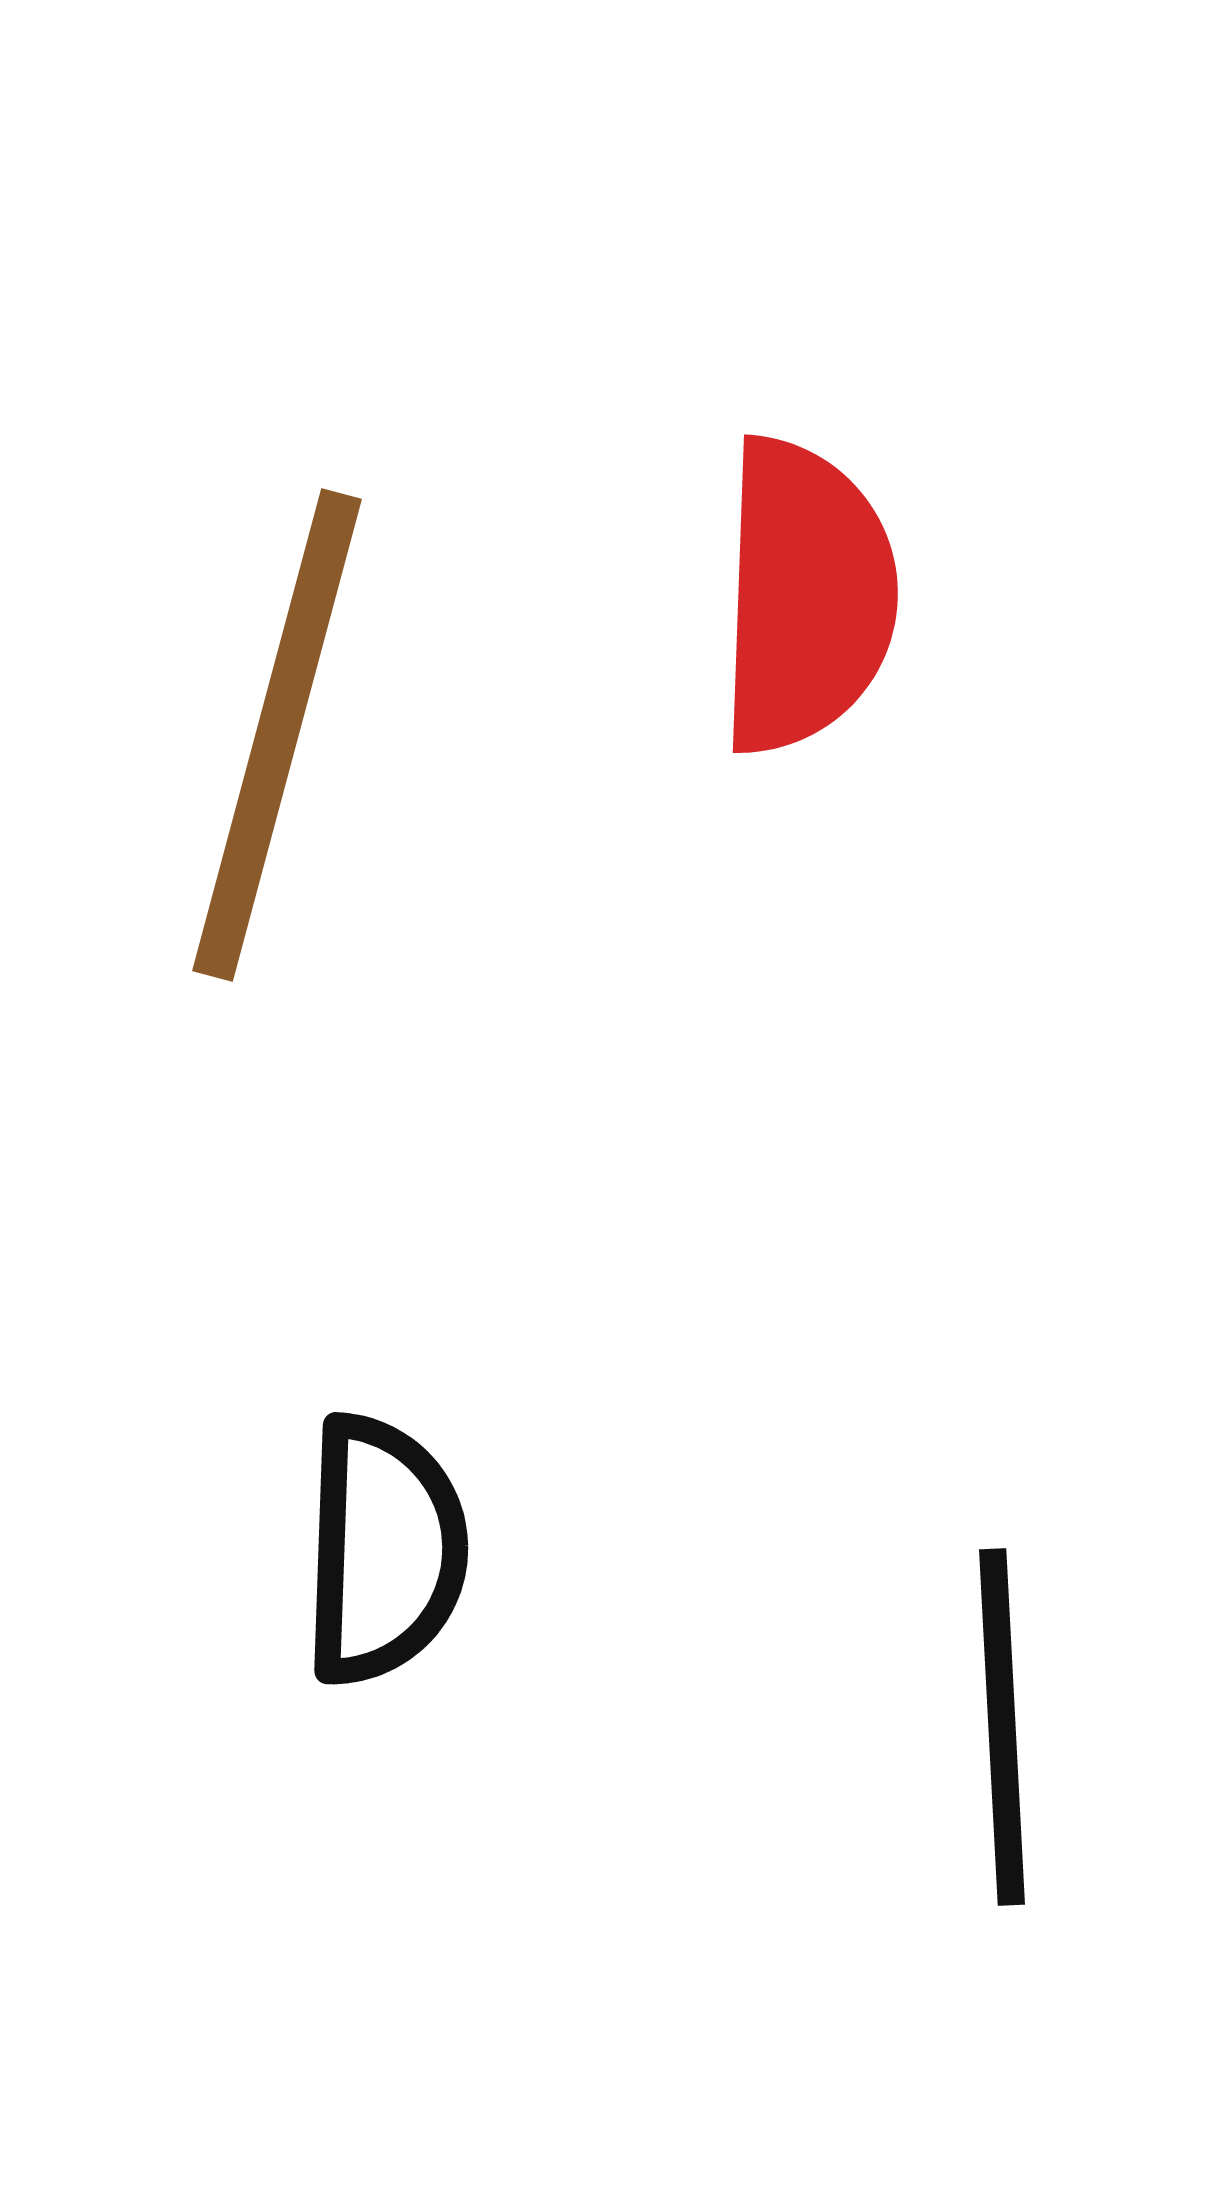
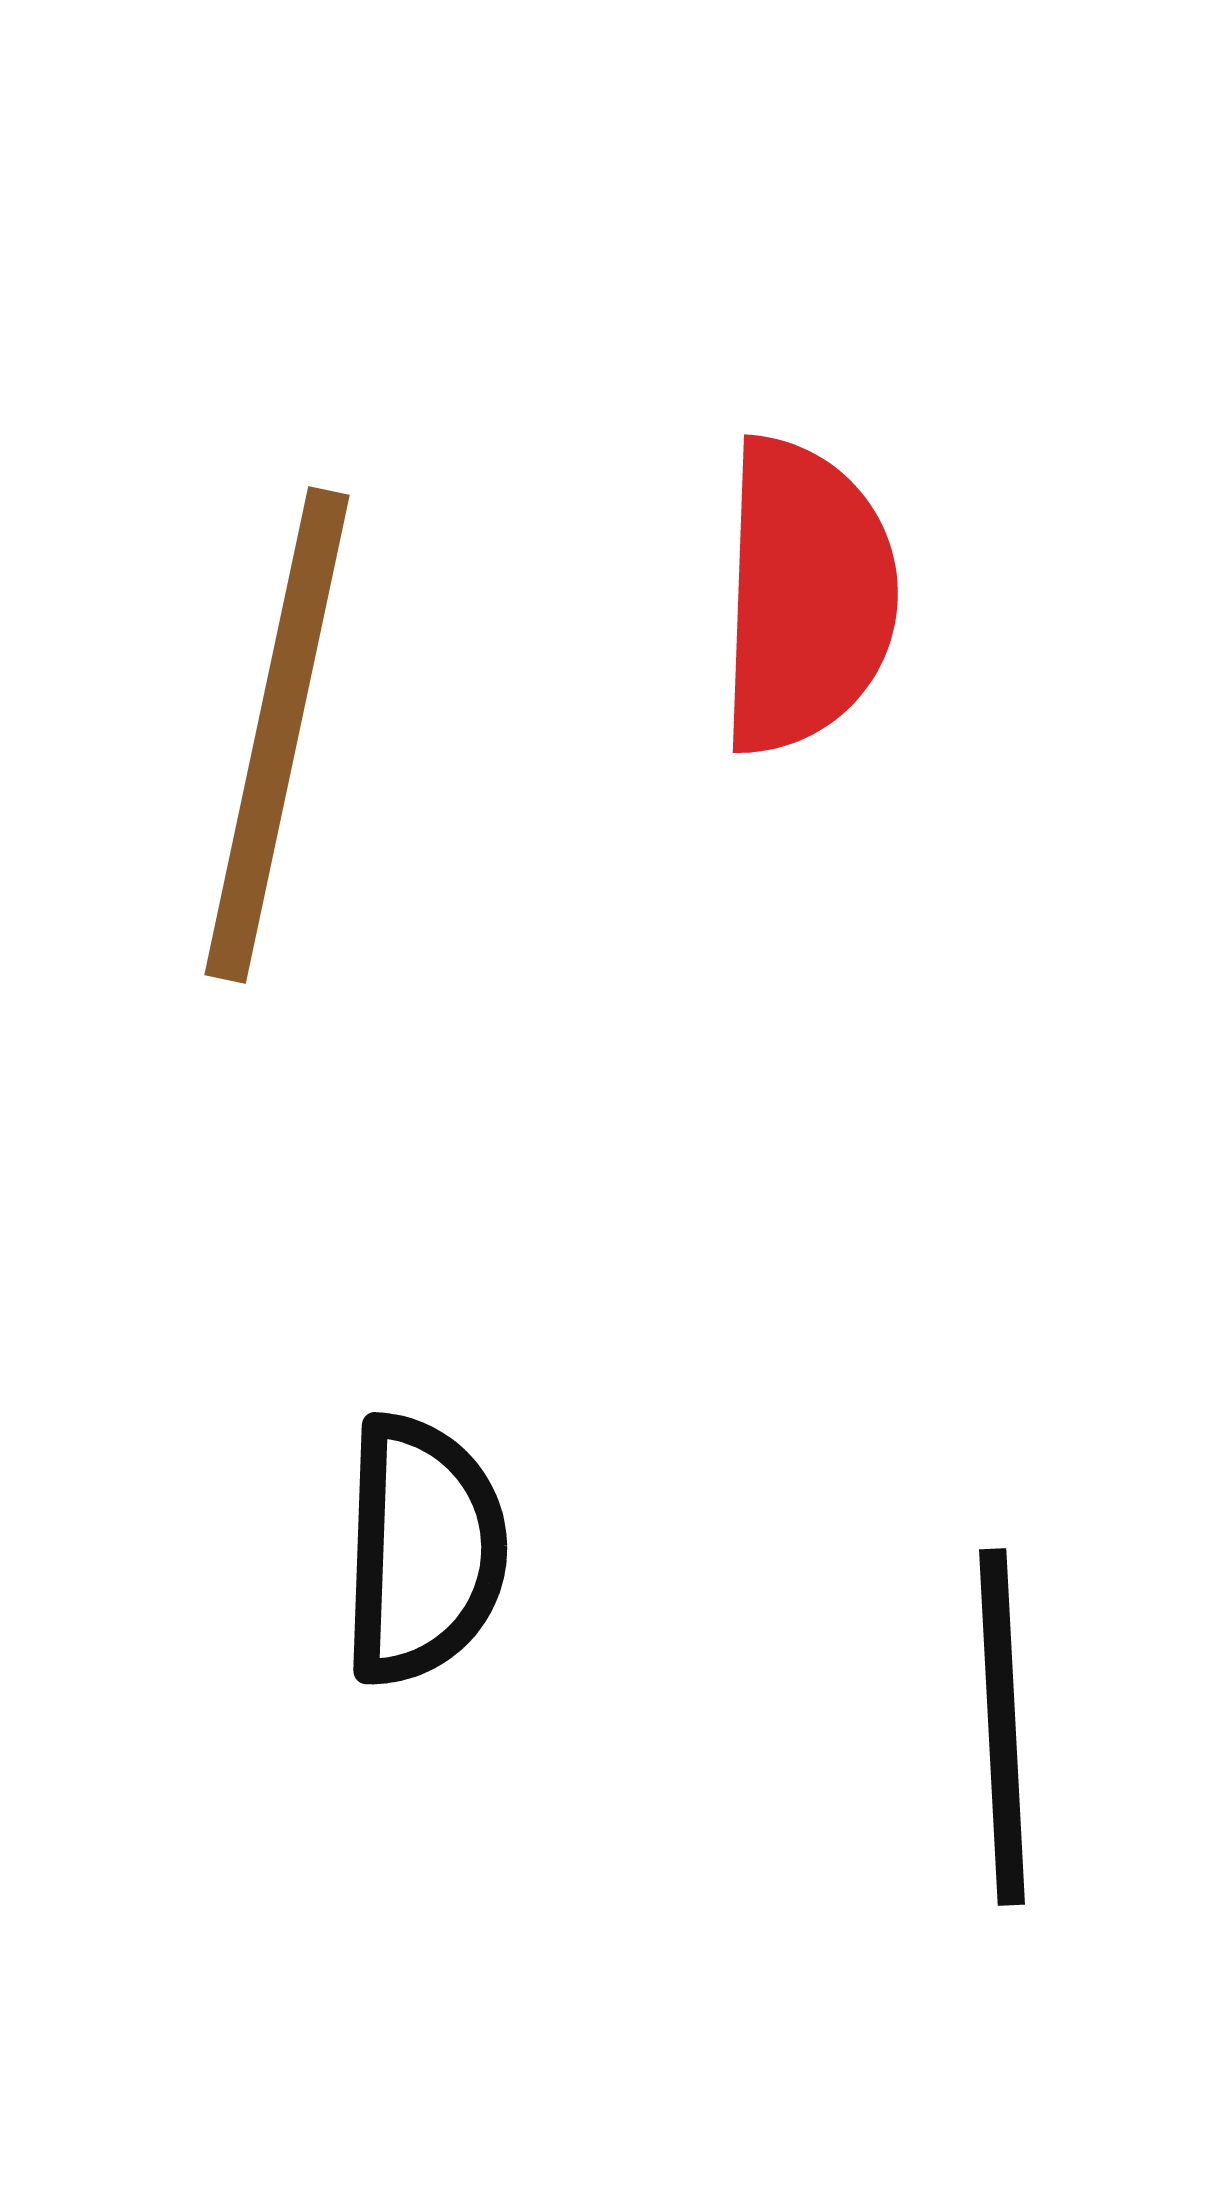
brown line: rotated 3 degrees counterclockwise
black semicircle: moved 39 px right
